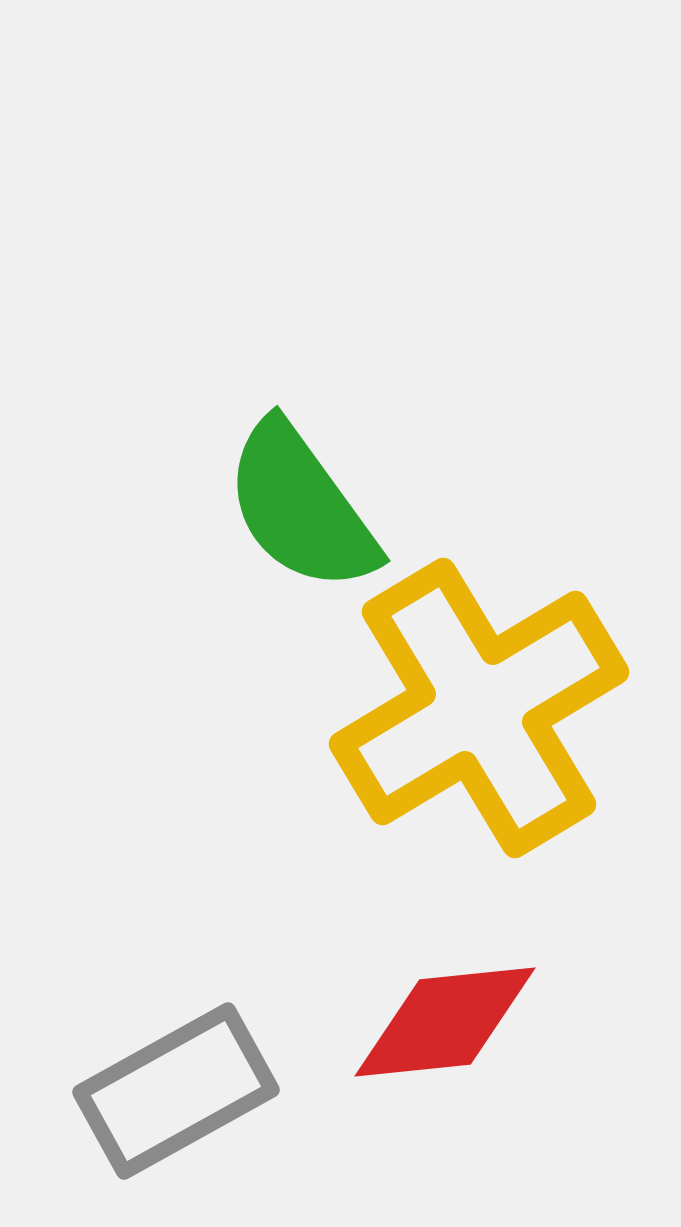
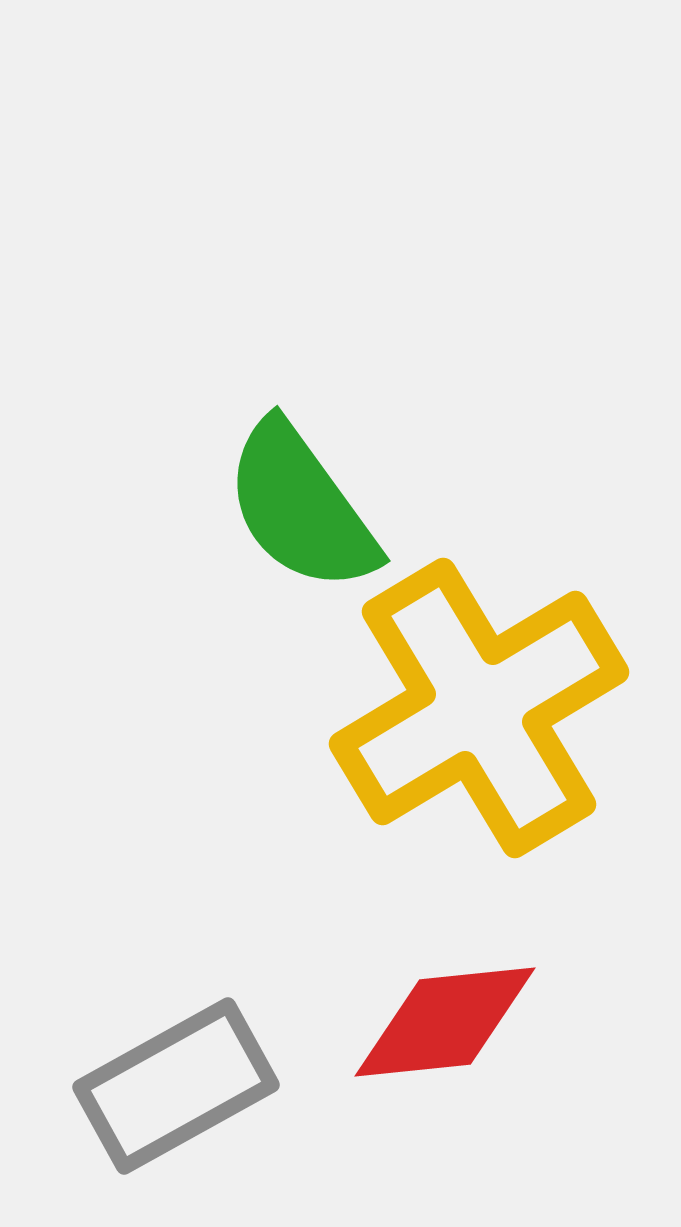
gray rectangle: moved 5 px up
